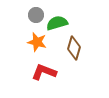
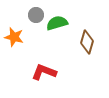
orange star: moved 23 px left, 5 px up
brown diamond: moved 13 px right, 6 px up
